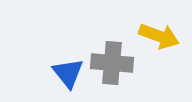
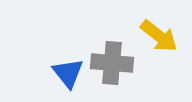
yellow arrow: rotated 18 degrees clockwise
